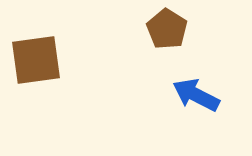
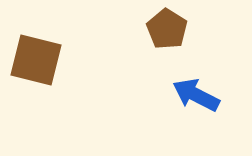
brown square: rotated 22 degrees clockwise
